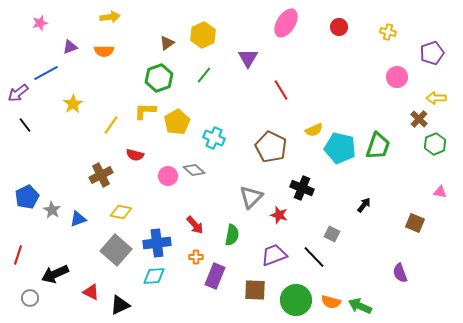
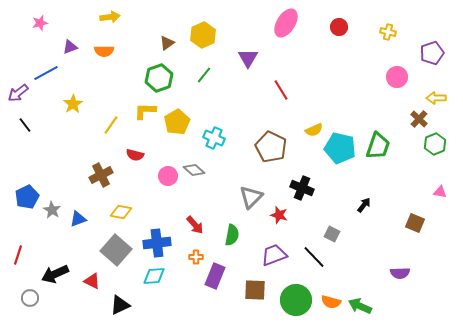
purple semicircle at (400, 273): rotated 72 degrees counterclockwise
red triangle at (91, 292): moved 1 px right, 11 px up
